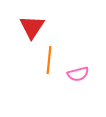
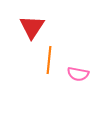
pink semicircle: rotated 25 degrees clockwise
